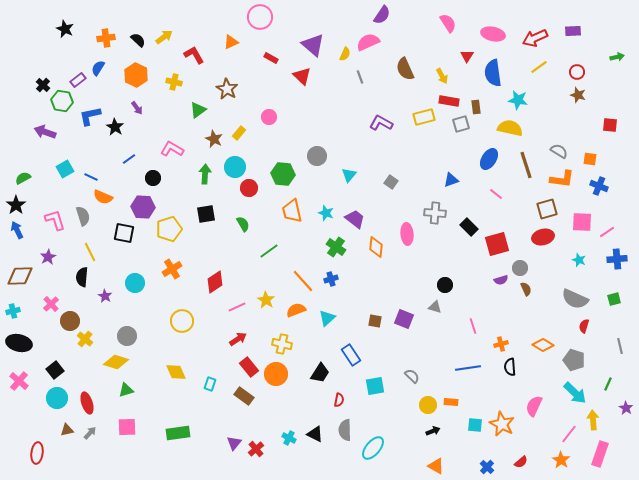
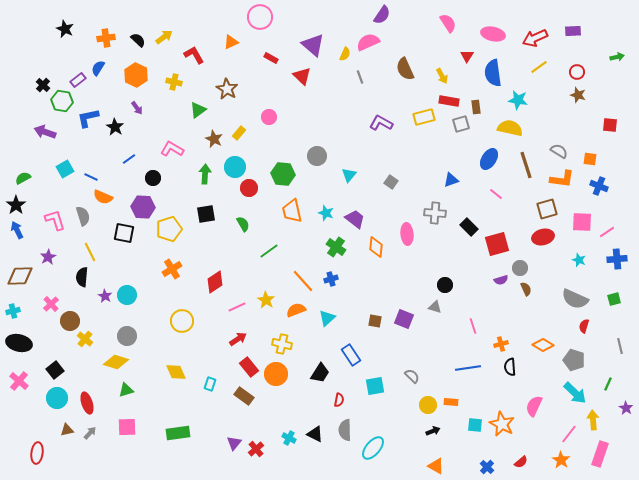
blue L-shape at (90, 116): moved 2 px left, 2 px down
cyan circle at (135, 283): moved 8 px left, 12 px down
